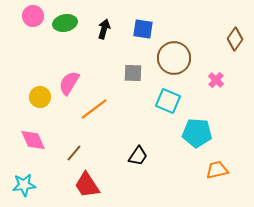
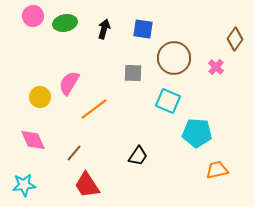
pink cross: moved 13 px up
